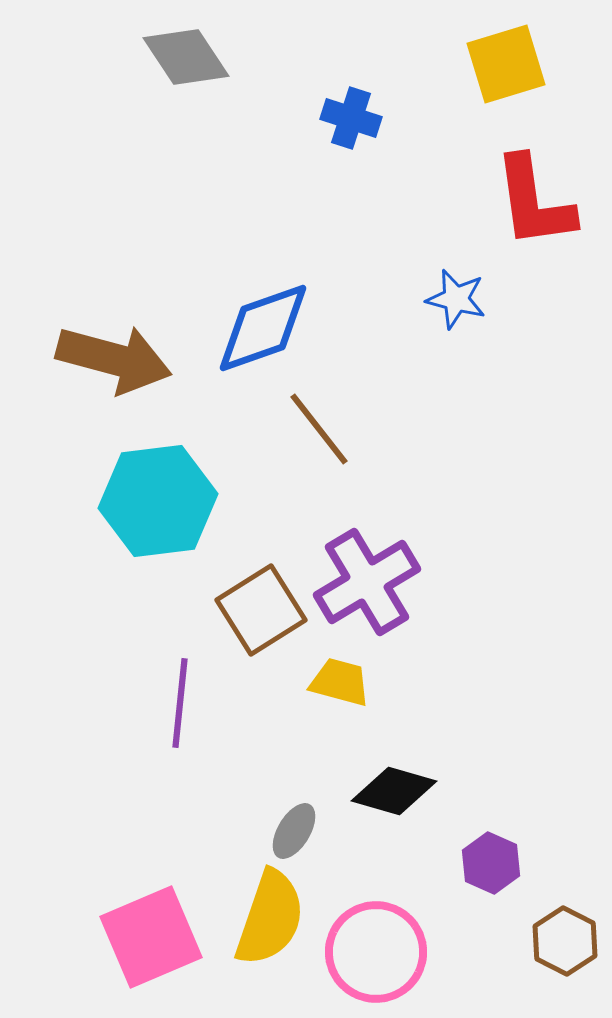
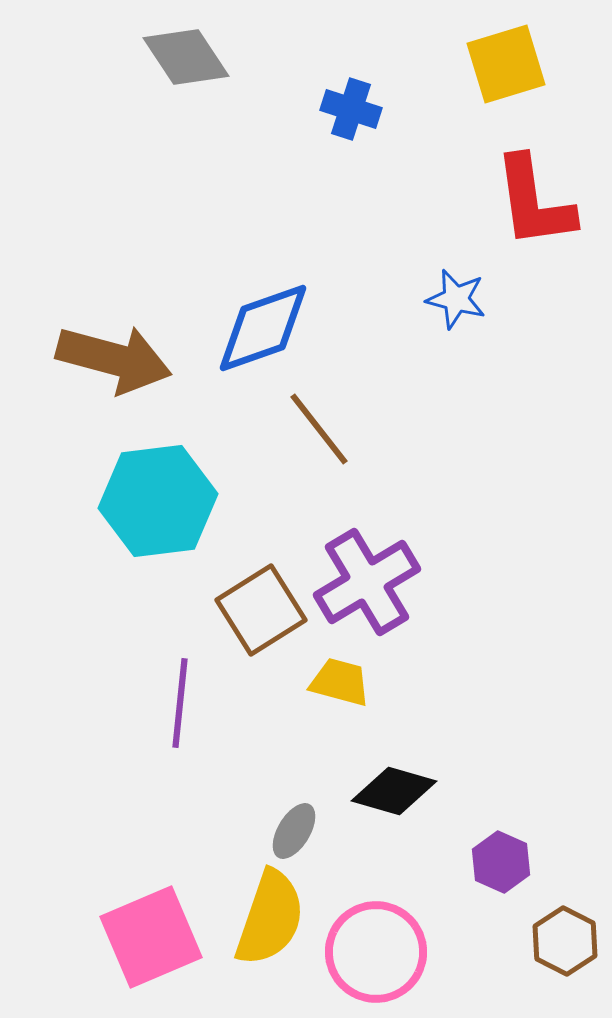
blue cross: moved 9 px up
purple hexagon: moved 10 px right, 1 px up
